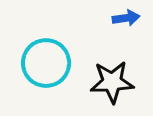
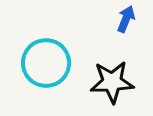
blue arrow: moved 1 px down; rotated 60 degrees counterclockwise
